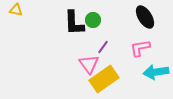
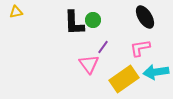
yellow triangle: moved 2 px down; rotated 24 degrees counterclockwise
yellow rectangle: moved 20 px right
